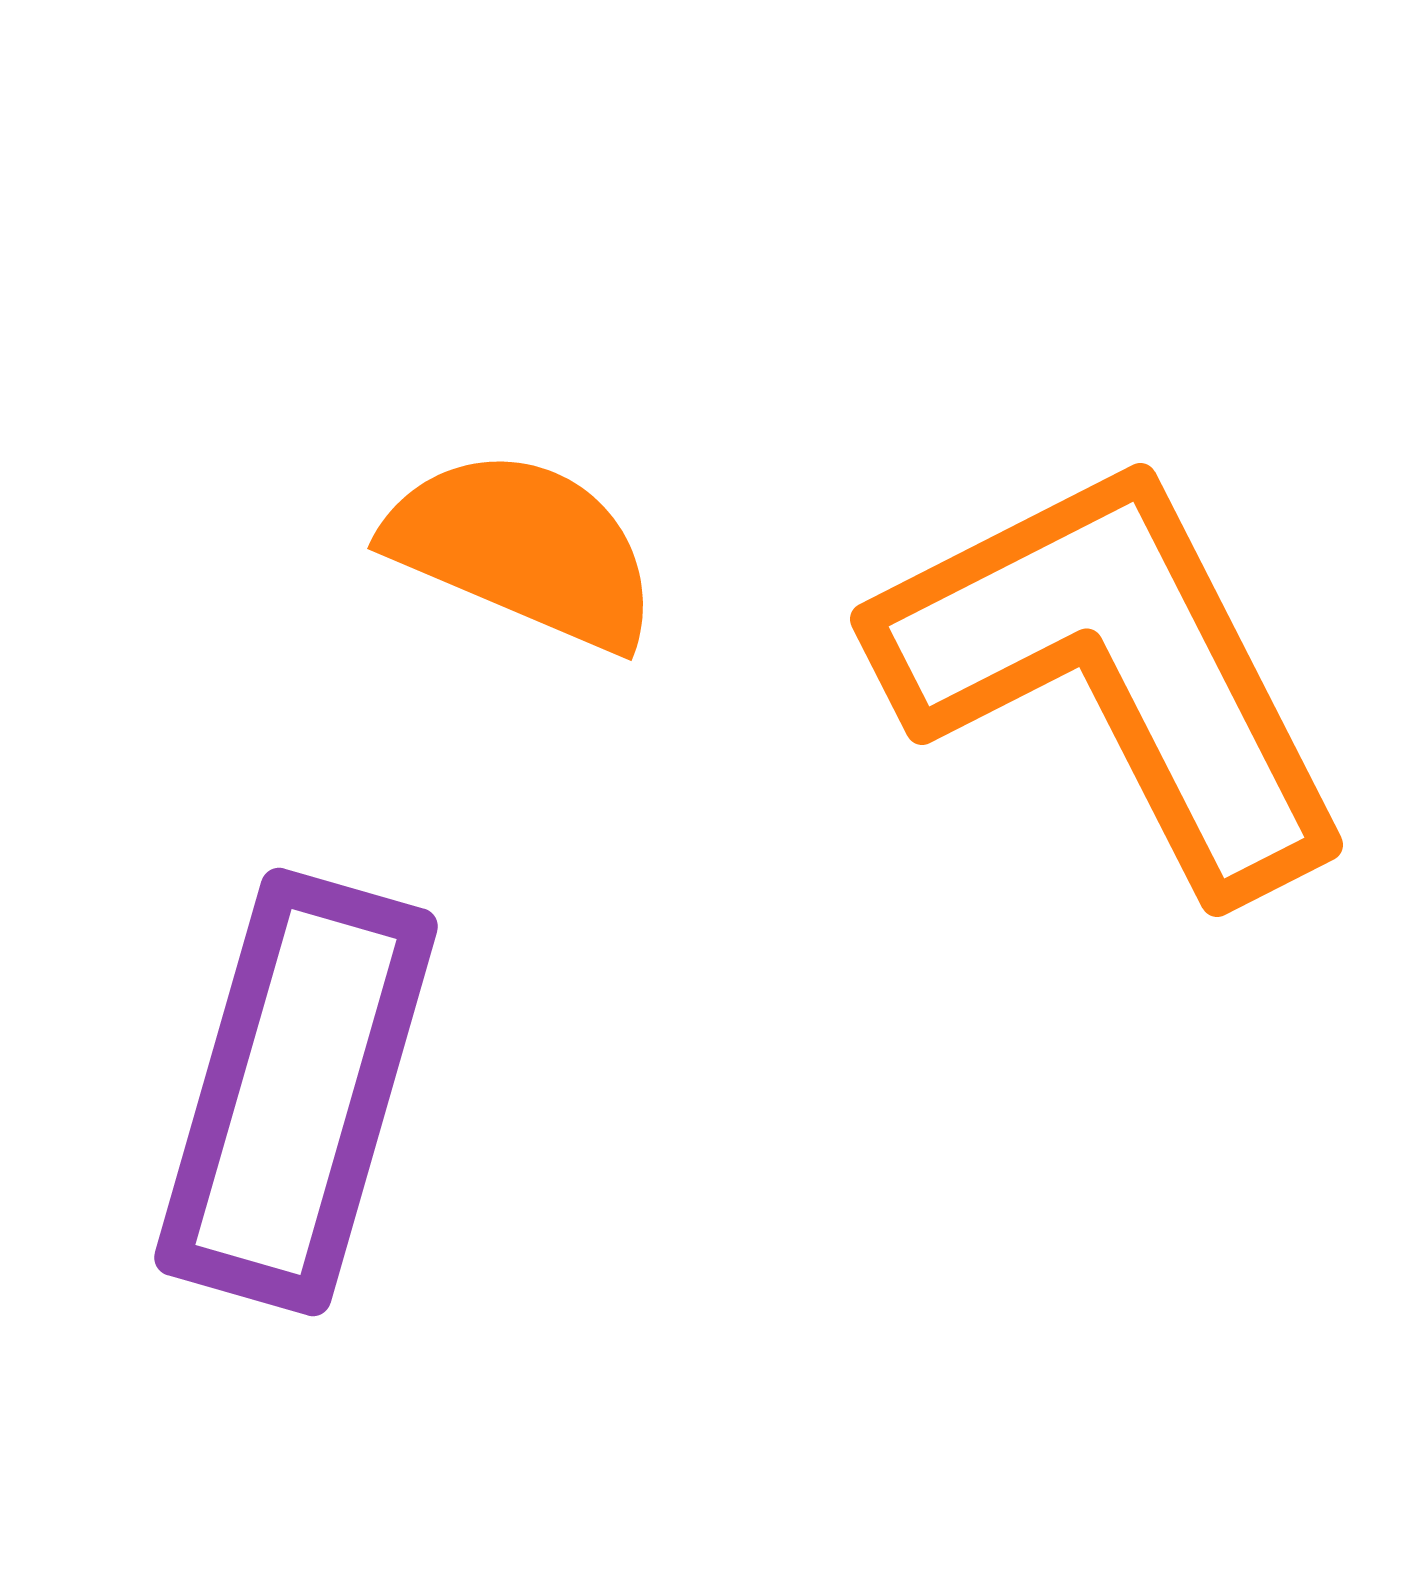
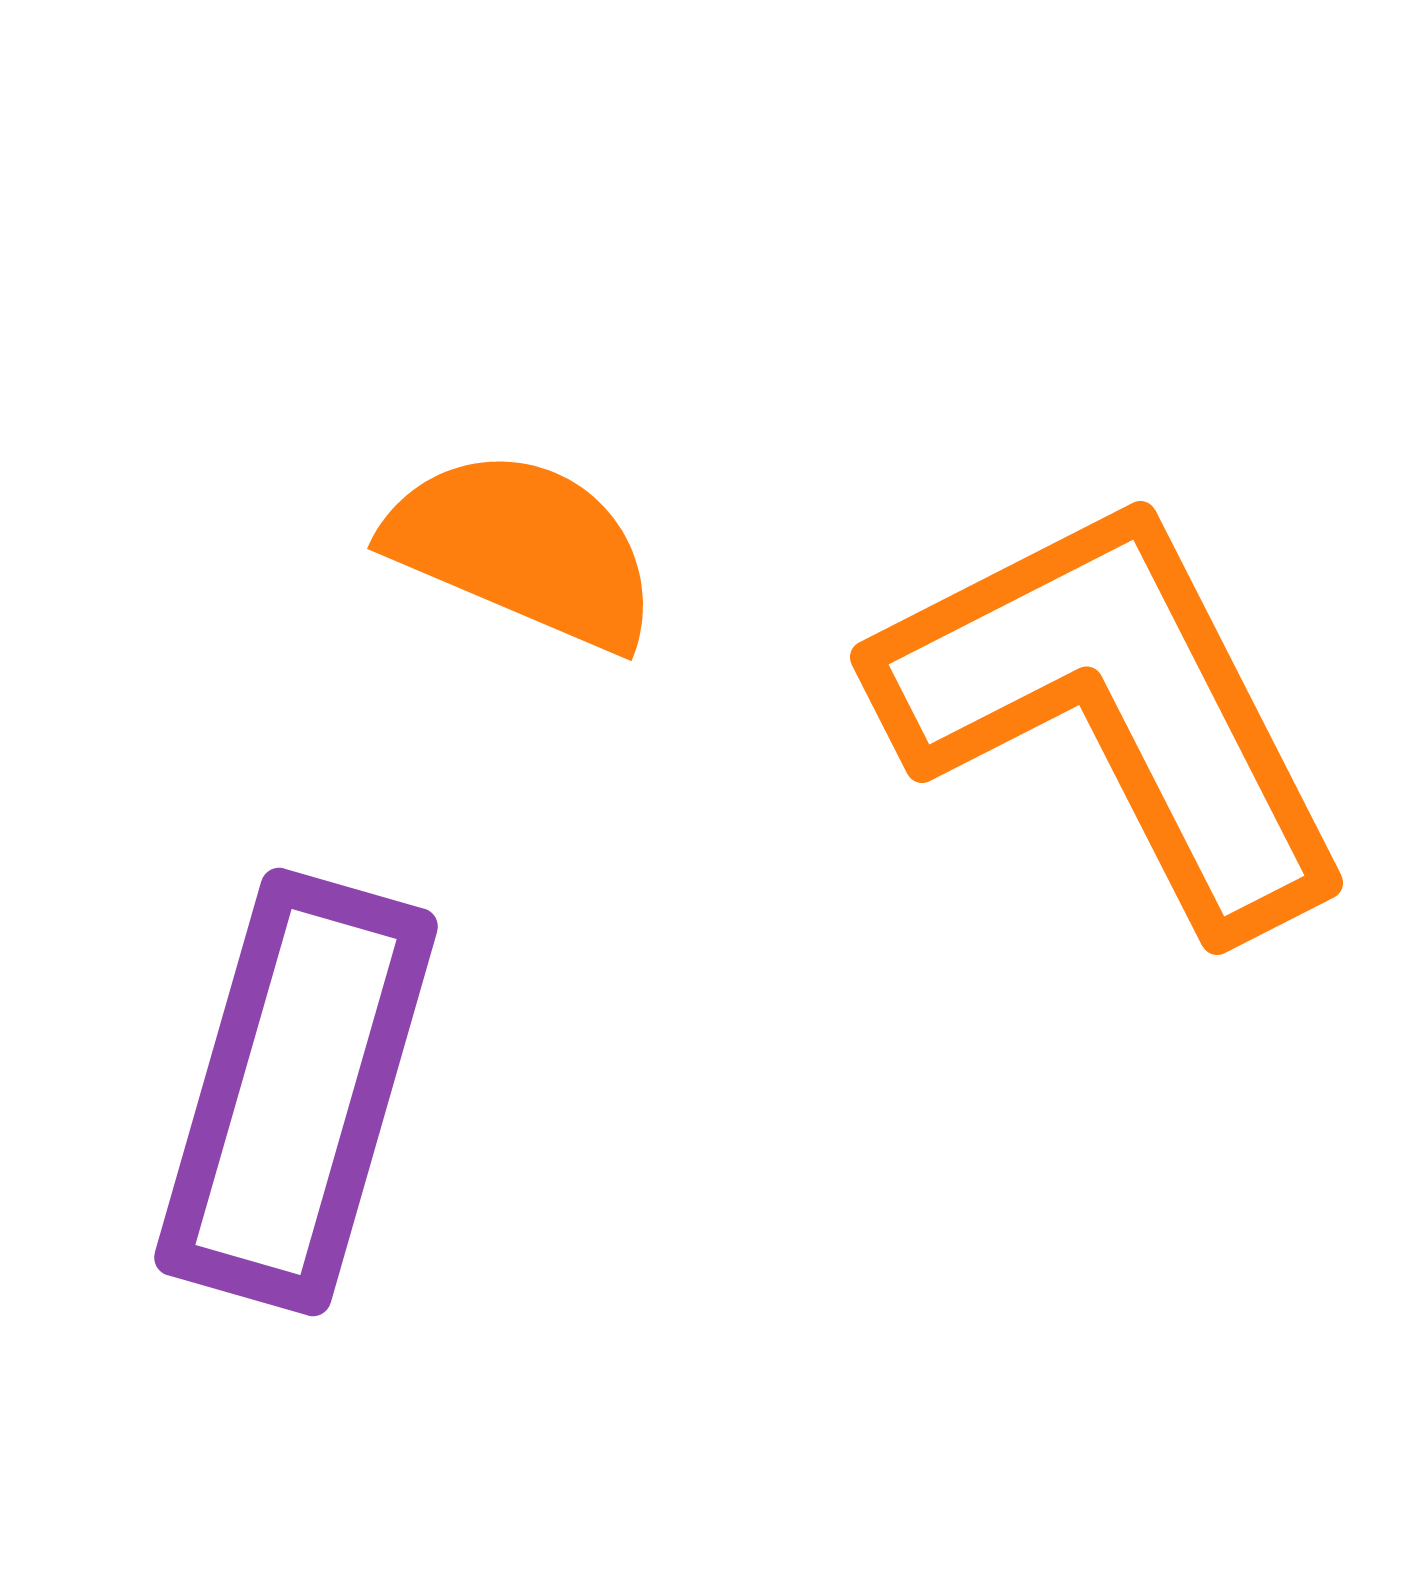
orange L-shape: moved 38 px down
